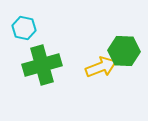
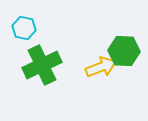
green cross: rotated 9 degrees counterclockwise
